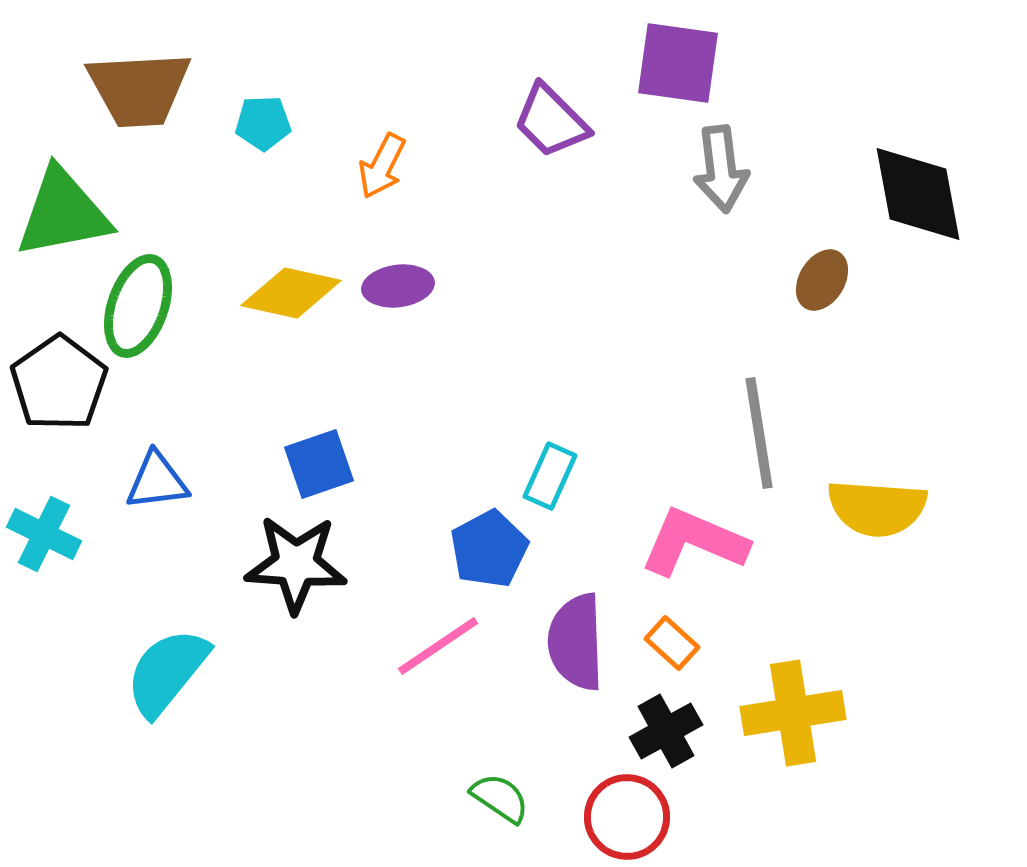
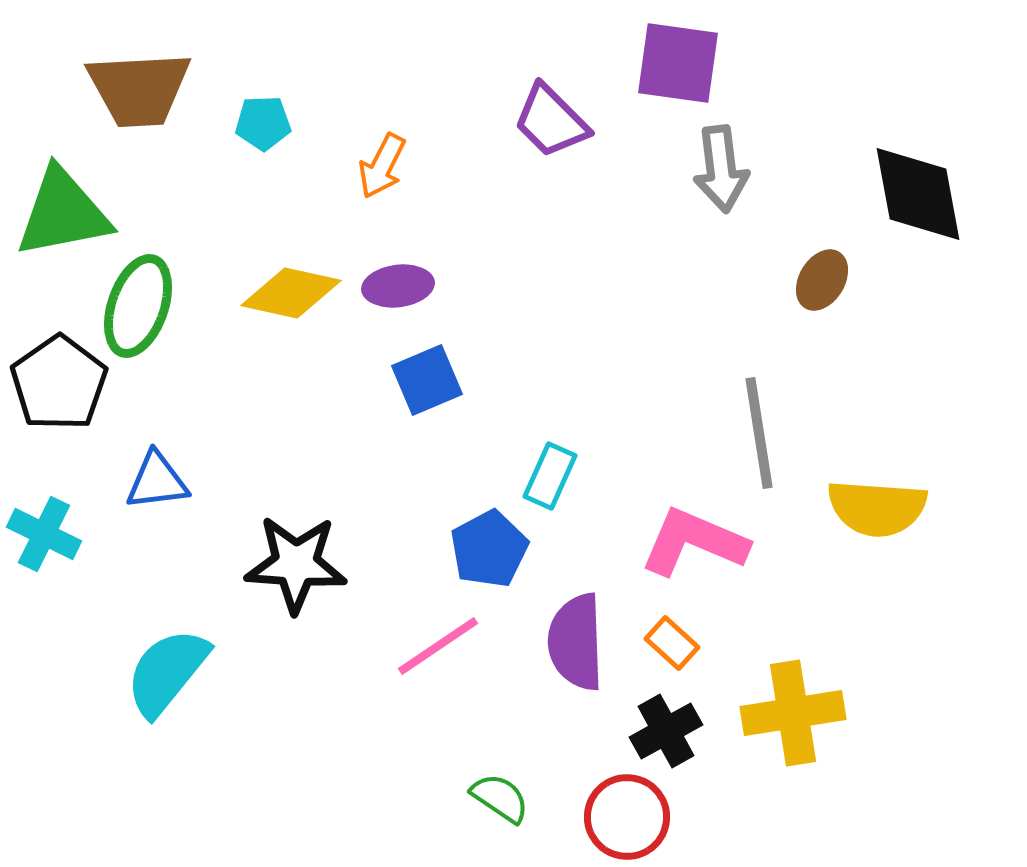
blue square: moved 108 px right, 84 px up; rotated 4 degrees counterclockwise
